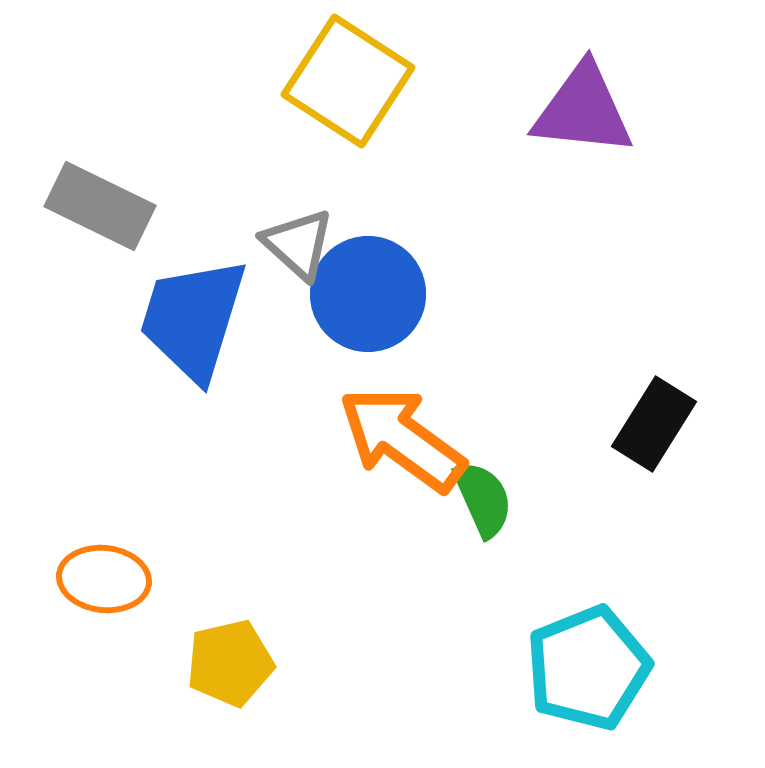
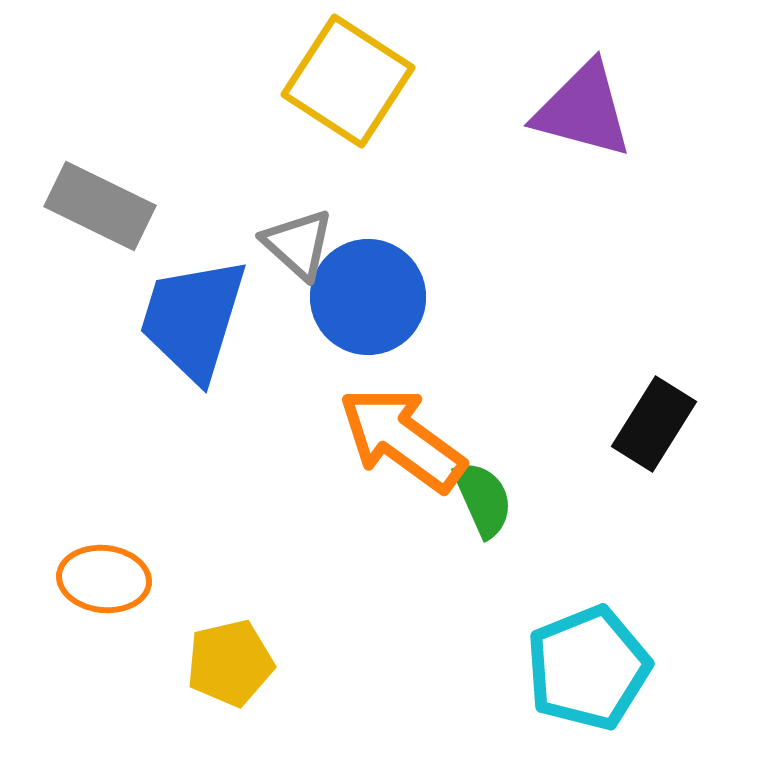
purple triangle: rotated 9 degrees clockwise
blue circle: moved 3 px down
